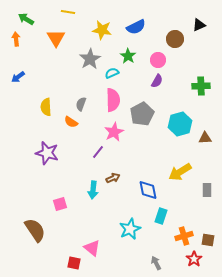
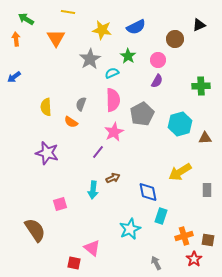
blue arrow: moved 4 px left
blue diamond: moved 2 px down
